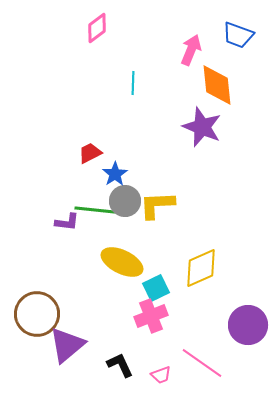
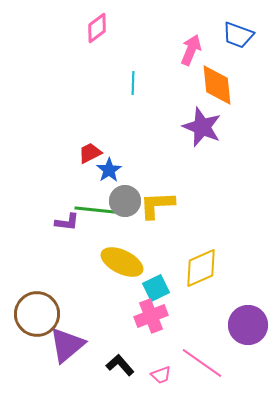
blue star: moved 6 px left, 4 px up
black L-shape: rotated 16 degrees counterclockwise
